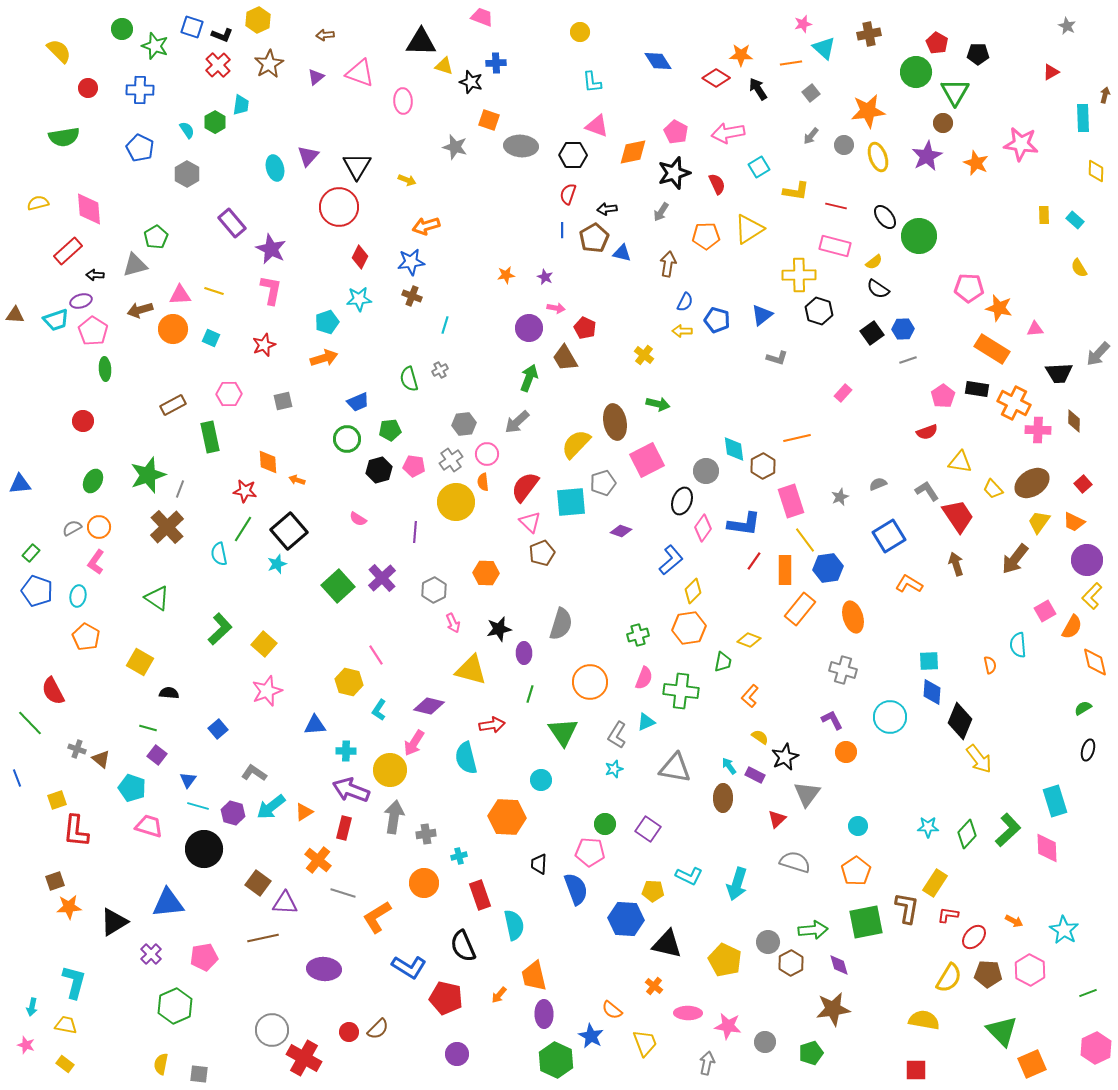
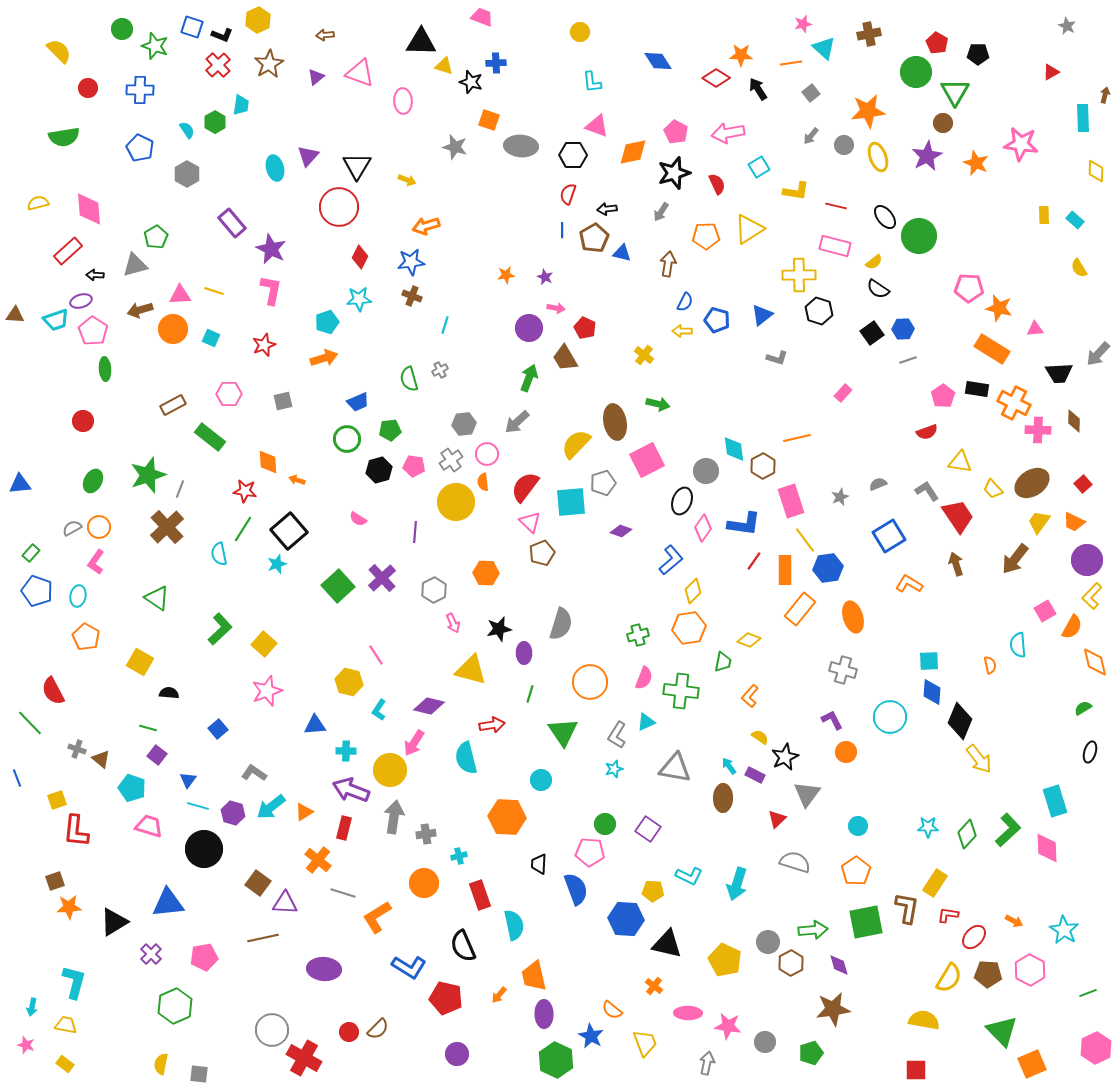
green rectangle at (210, 437): rotated 40 degrees counterclockwise
black ellipse at (1088, 750): moved 2 px right, 2 px down
